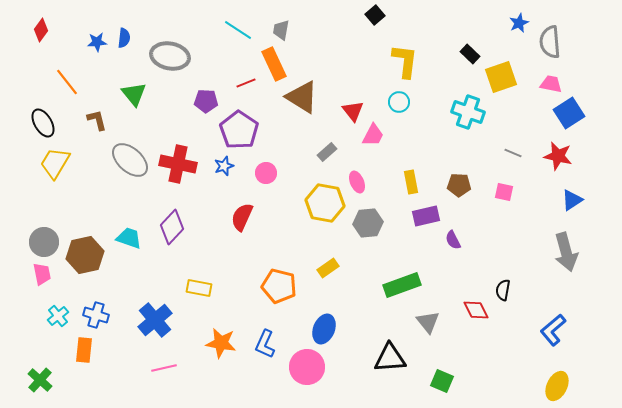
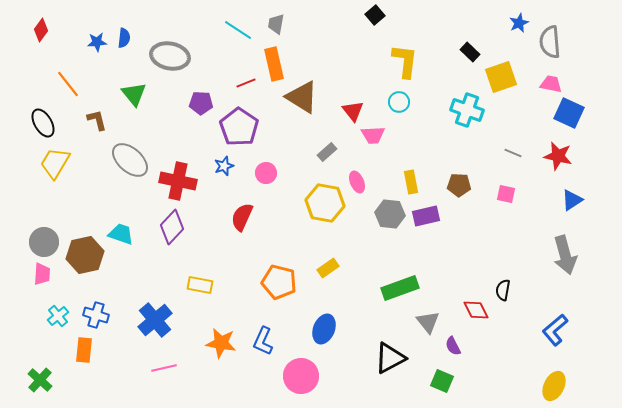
gray trapezoid at (281, 30): moved 5 px left, 6 px up
black rectangle at (470, 54): moved 2 px up
orange rectangle at (274, 64): rotated 12 degrees clockwise
orange line at (67, 82): moved 1 px right, 2 px down
purple pentagon at (206, 101): moved 5 px left, 2 px down
cyan cross at (468, 112): moved 1 px left, 2 px up
blue square at (569, 113): rotated 32 degrees counterclockwise
purple pentagon at (239, 130): moved 3 px up
pink trapezoid at (373, 135): rotated 60 degrees clockwise
red cross at (178, 164): moved 17 px down
pink square at (504, 192): moved 2 px right, 2 px down
gray hexagon at (368, 223): moved 22 px right, 9 px up; rotated 12 degrees clockwise
cyan trapezoid at (129, 238): moved 8 px left, 4 px up
purple semicircle at (453, 240): moved 106 px down
gray arrow at (566, 252): moved 1 px left, 3 px down
pink trapezoid at (42, 274): rotated 15 degrees clockwise
green rectangle at (402, 285): moved 2 px left, 3 px down
orange pentagon at (279, 286): moved 4 px up
yellow rectangle at (199, 288): moved 1 px right, 3 px up
blue L-shape at (553, 330): moved 2 px right
blue L-shape at (265, 344): moved 2 px left, 3 px up
black triangle at (390, 358): rotated 24 degrees counterclockwise
pink circle at (307, 367): moved 6 px left, 9 px down
yellow ellipse at (557, 386): moved 3 px left
